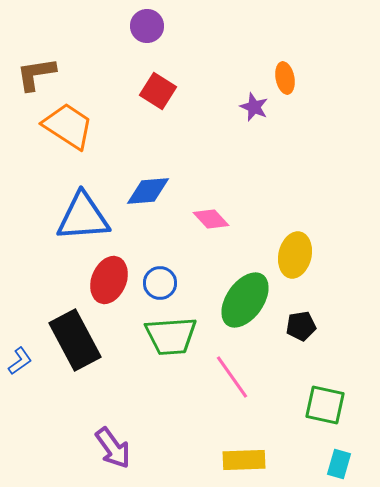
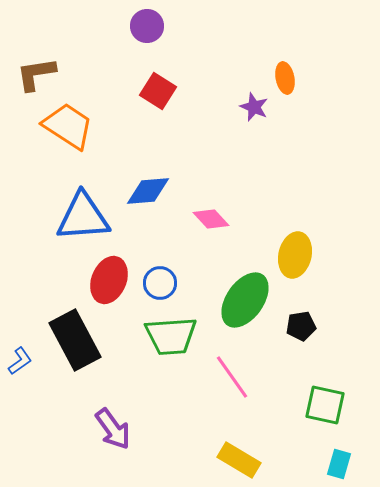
purple arrow: moved 19 px up
yellow rectangle: moved 5 px left; rotated 33 degrees clockwise
